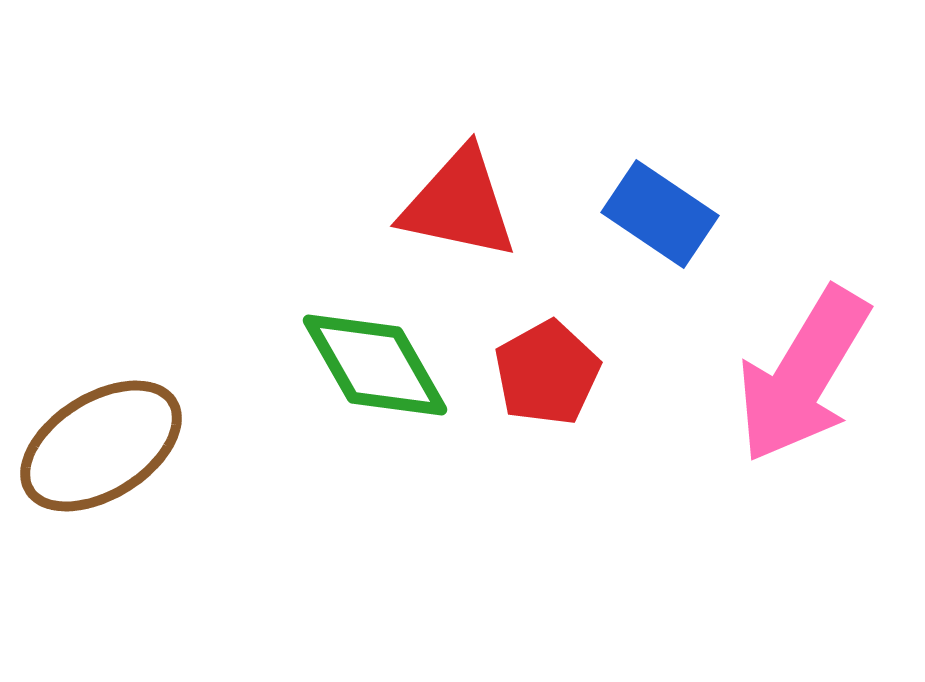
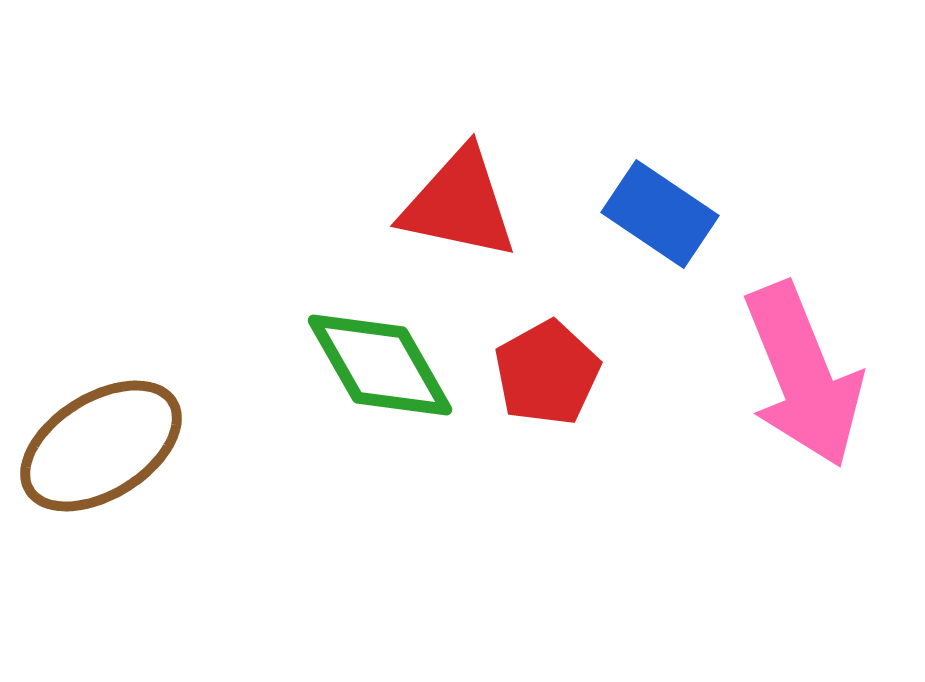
green diamond: moved 5 px right
pink arrow: rotated 53 degrees counterclockwise
